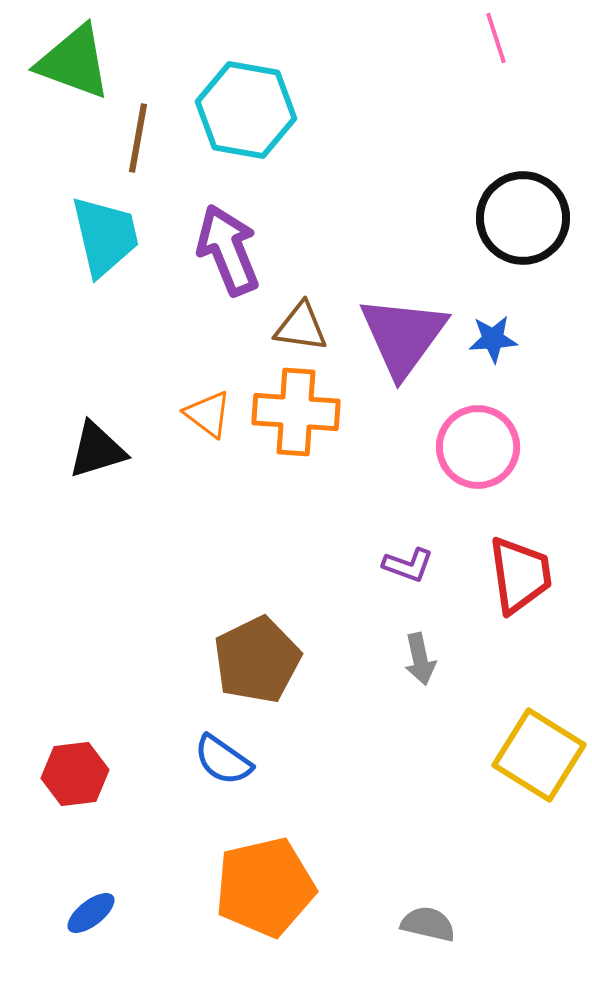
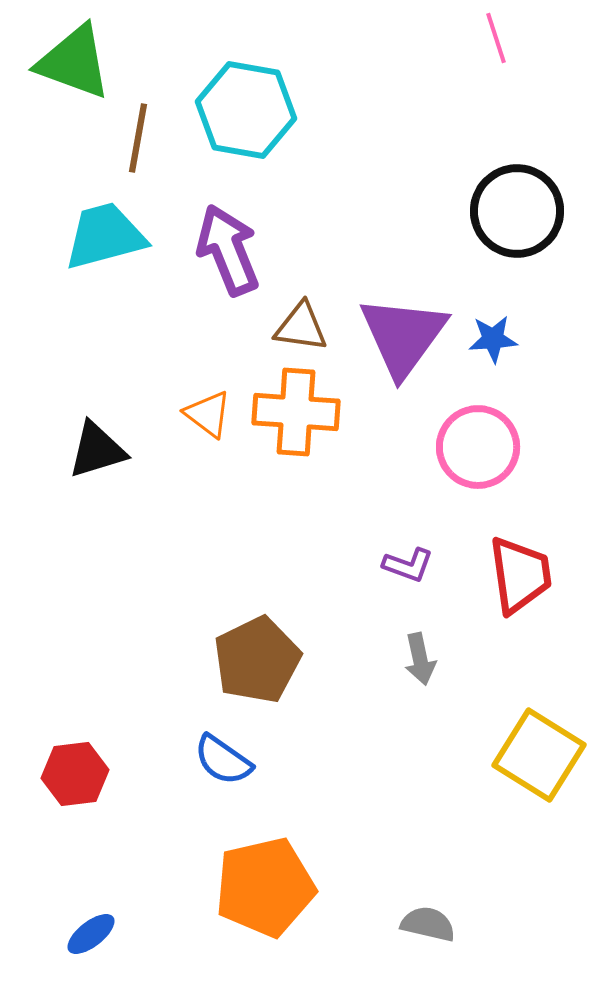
black circle: moved 6 px left, 7 px up
cyan trapezoid: rotated 92 degrees counterclockwise
blue ellipse: moved 21 px down
